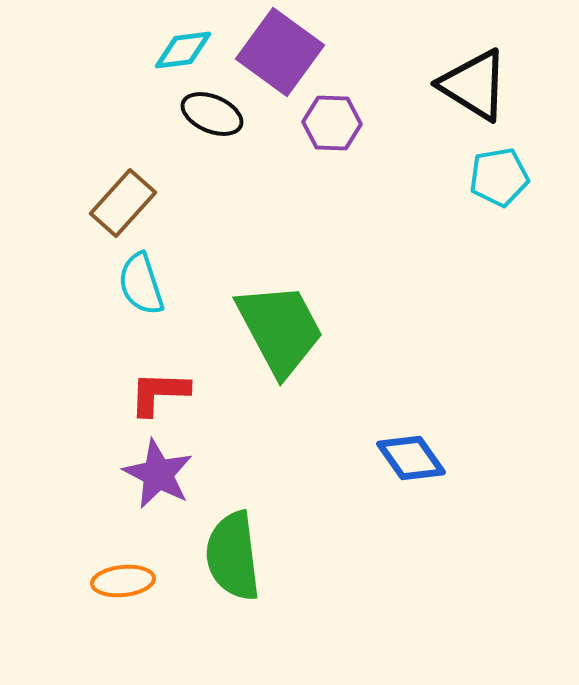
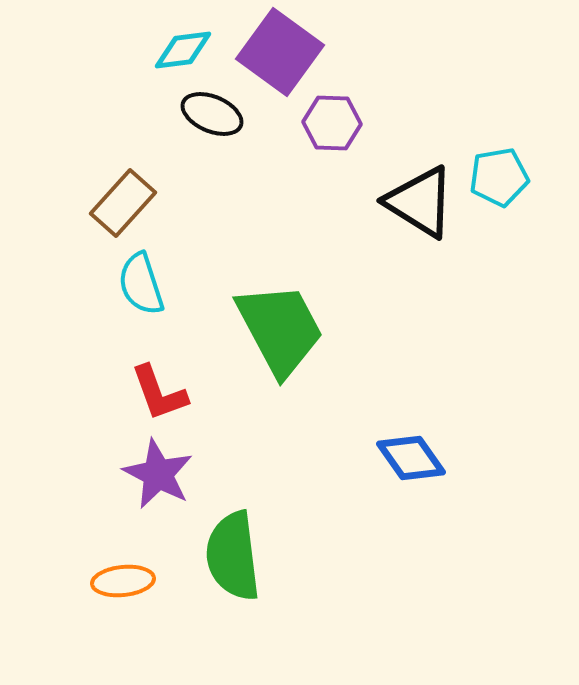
black triangle: moved 54 px left, 117 px down
red L-shape: rotated 112 degrees counterclockwise
